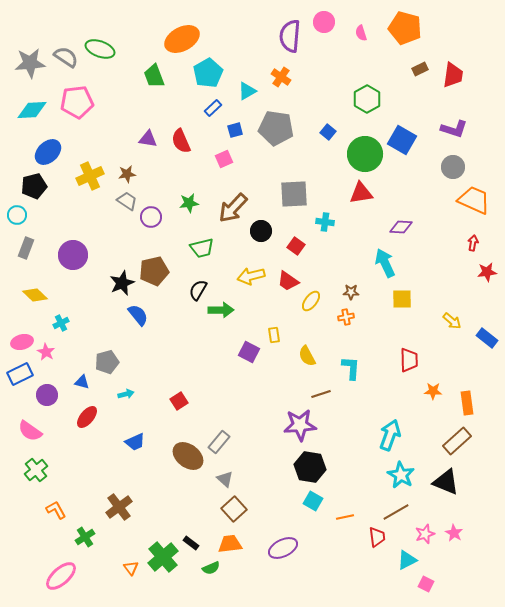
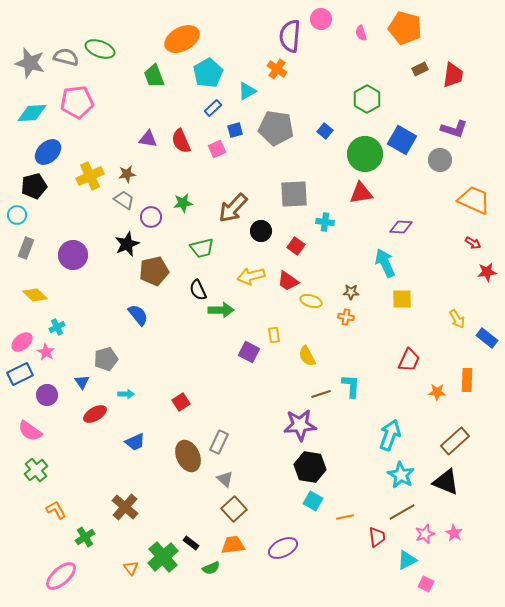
pink circle at (324, 22): moved 3 px left, 3 px up
gray semicircle at (66, 57): rotated 20 degrees counterclockwise
gray star at (30, 63): rotated 20 degrees clockwise
orange cross at (281, 77): moved 4 px left, 8 px up
cyan diamond at (32, 110): moved 3 px down
blue square at (328, 132): moved 3 px left, 1 px up
pink square at (224, 159): moved 7 px left, 10 px up
gray circle at (453, 167): moved 13 px left, 7 px up
gray trapezoid at (127, 201): moved 3 px left, 1 px up
green star at (189, 203): moved 6 px left
red arrow at (473, 243): rotated 112 degrees clockwise
black star at (122, 283): moved 5 px right, 39 px up
black semicircle at (198, 290): rotated 55 degrees counterclockwise
yellow ellipse at (311, 301): rotated 70 degrees clockwise
orange cross at (346, 317): rotated 21 degrees clockwise
yellow arrow at (452, 321): moved 5 px right, 2 px up; rotated 18 degrees clockwise
cyan cross at (61, 323): moved 4 px left, 4 px down
pink ellipse at (22, 342): rotated 25 degrees counterclockwise
red trapezoid at (409, 360): rotated 25 degrees clockwise
gray pentagon at (107, 362): moved 1 px left, 3 px up
cyan L-shape at (351, 368): moved 18 px down
blue triangle at (82, 382): rotated 42 degrees clockwise
orange star at (433, 391): moved 4 px right, 1 px down
cyan arrow at (126, 394): rotated 14 degrees clockwise
red square at (179, 401): moved 2 px right, 1 px down
orange rectangle at (467, 403): moved 23 px up; rotated 10 degrees clockwise
red ellipse at (87, 417): moved 8 px right, 3 px up; rotated 20 degrees clockwise
brown rectangle at (457, 441): moved 2 px left
gray rectangle at (219, 442): rotated 15 degrees counterclockwise
brown ellipse at (188, 456): rotated 28 degrees clockwise
brown cross at (119, 507): moved 6 px right; rotated 12 degrees counterclockwise
brown line at (396, 512): moved 6 px right
orange trapezoid at (230, 544): moved 3 px right, 1 px down
